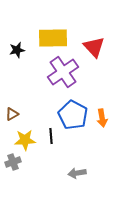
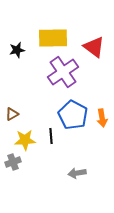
red triangle: rotated 10 degrees counterclockwise
